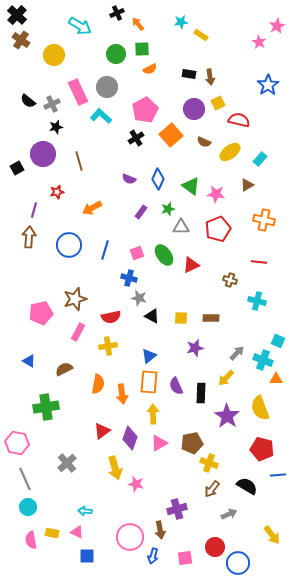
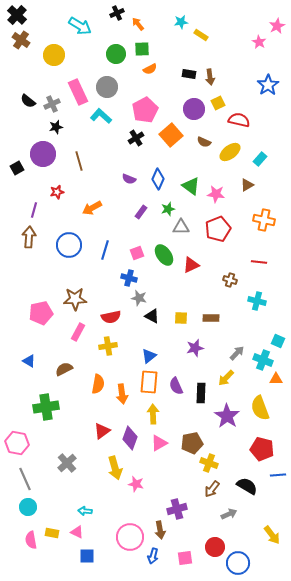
brown star at (75, 299): rotated 15 degrees clockwise
